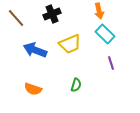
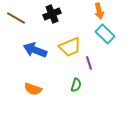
brown line: rotated 18 degrees counterclockwise
yellow trapezoid: moved 3 px down
purple line: moved 22 px left
